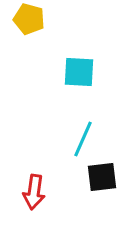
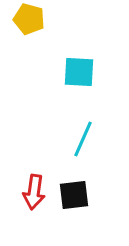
black square: moved 28 px left, 18 px down
